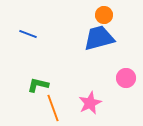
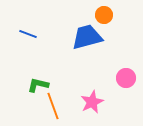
blue trapezoid: moved 12 px left, 1 px up
pink star: moved 2 px right, 1 px up
orange line: moved 2 px up
